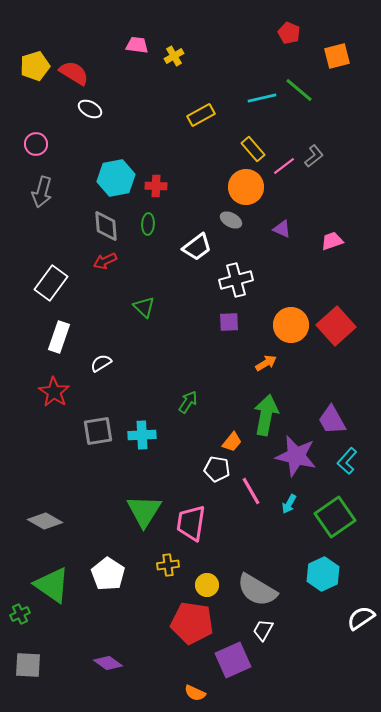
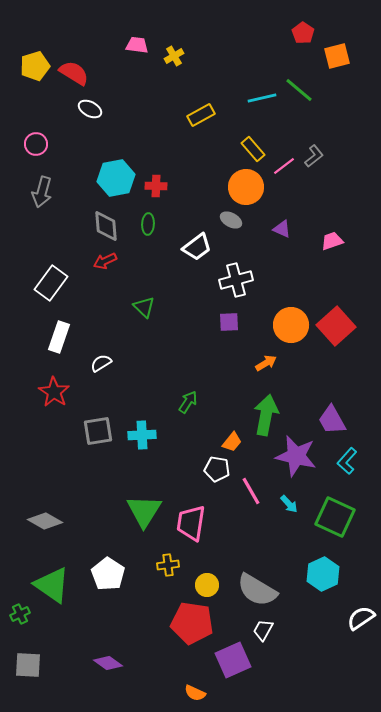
red pentagon at (289, 33): moved 14 px right; rotated 10 degrees clockwise
cyan arrow at (289, 504): rotated 72 degrees counterclockwise
green square at (335, 517): rotated 30 degrees counterclockwise
